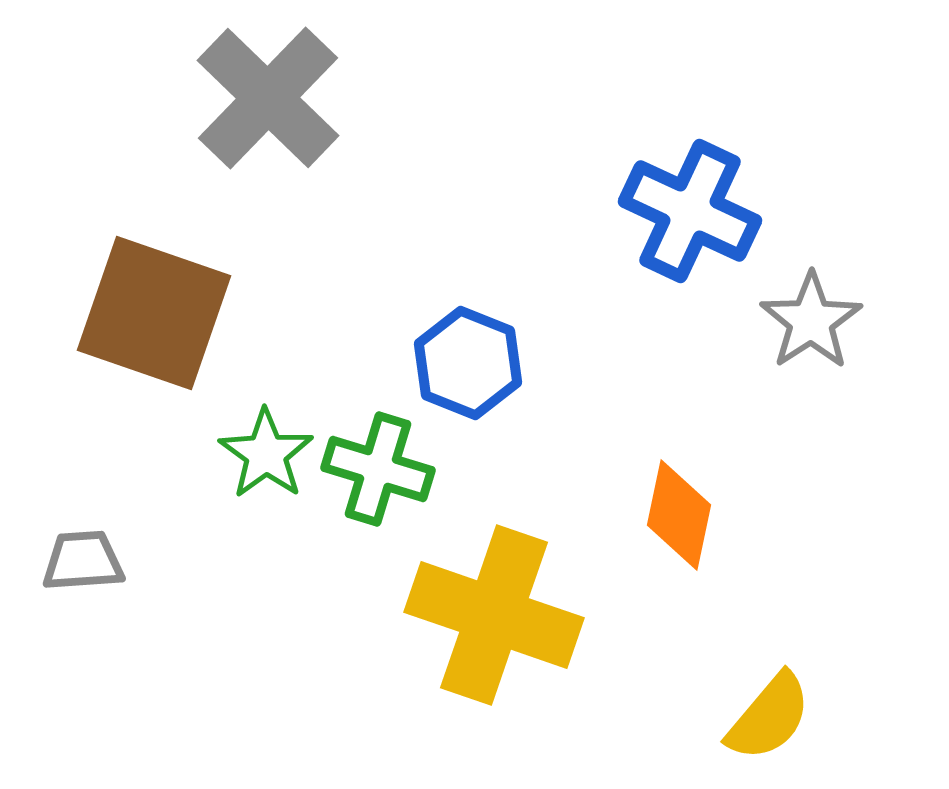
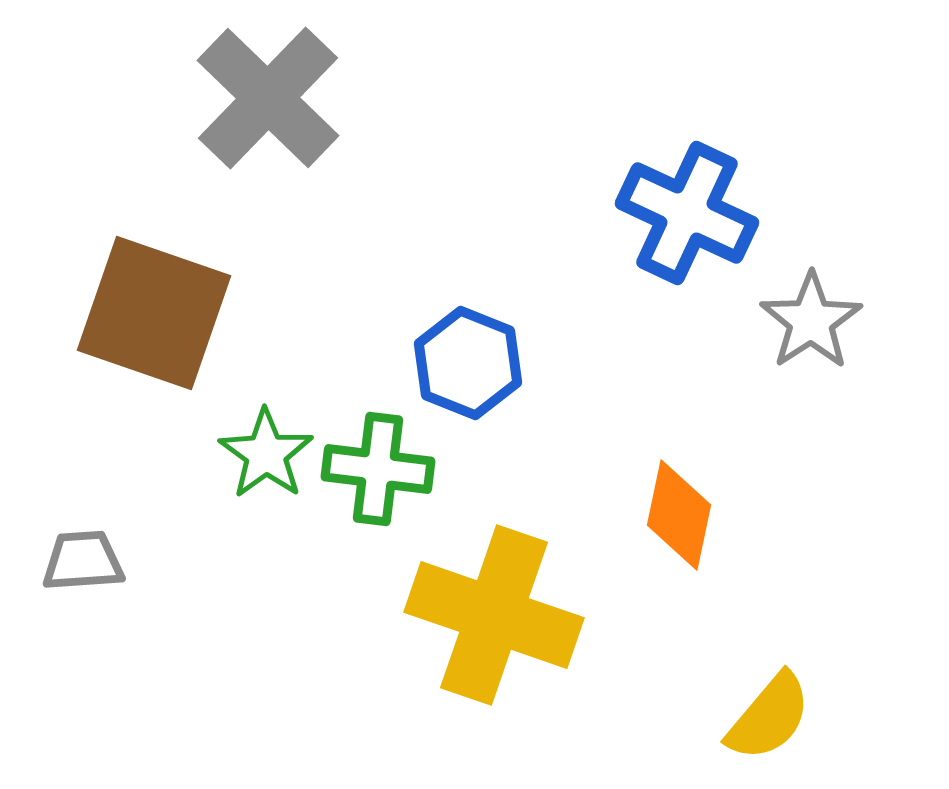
blue cross: moved 3 px left, 2 px down
green cross: rotated 10 degrees counterclockwise
